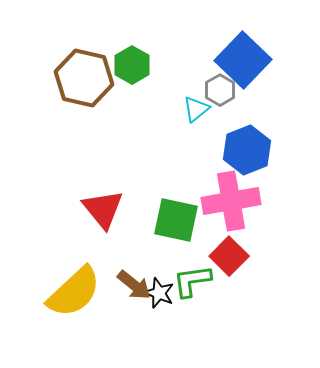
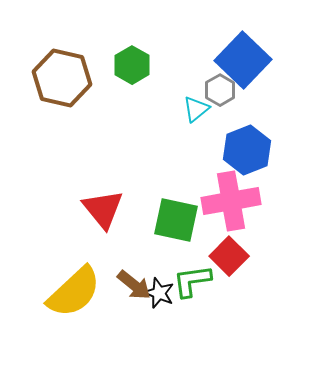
brown hexagon: moved 22 px left
